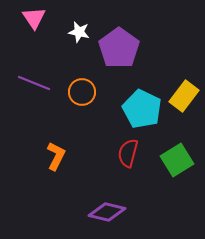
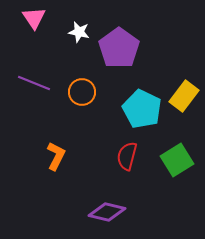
red semicircle: moved 1 px left, 3 px down
